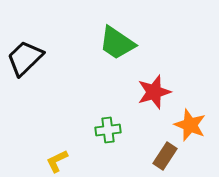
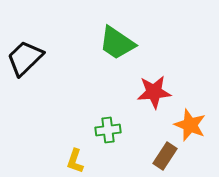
red star: rotated 12 degrees clockwise
yellow L-shape: moved 18 px right; rotated 45 degrees counterclockwise
